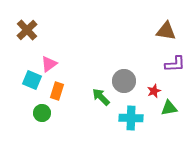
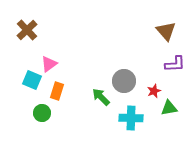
brown triangle: rotated 40 degrees clockwise
